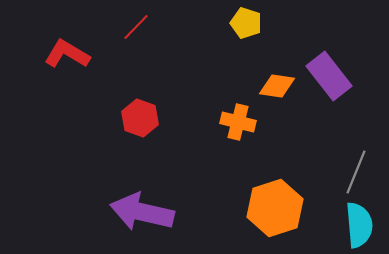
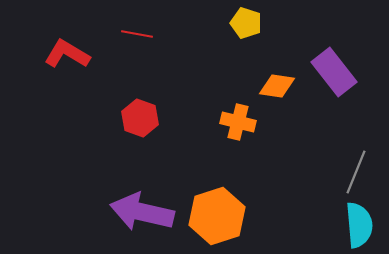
red line: moved 1 px right, 7 px down; rotated 56 degrees clockwise
purple rectangle: moved 5 px right, 4 px up
orange hexagon: moved 58 px left, 8 px down
